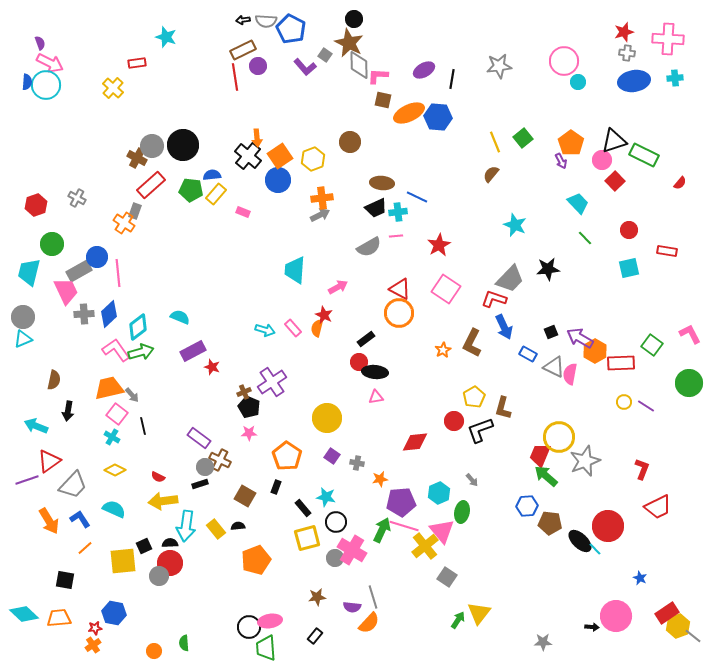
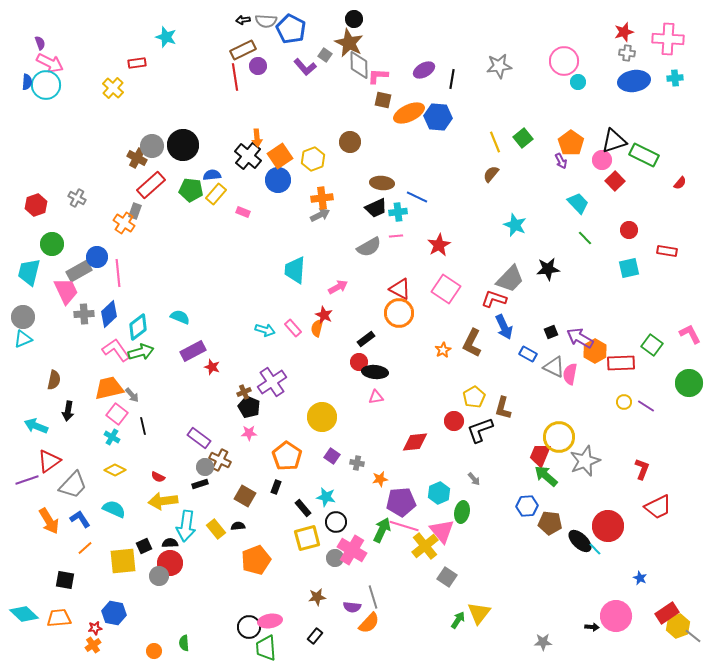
yellow circle at (327, 418): moved 5 px left, 1 px up
gray arrow at (472, 480): moved 2 px right, 1 px up
